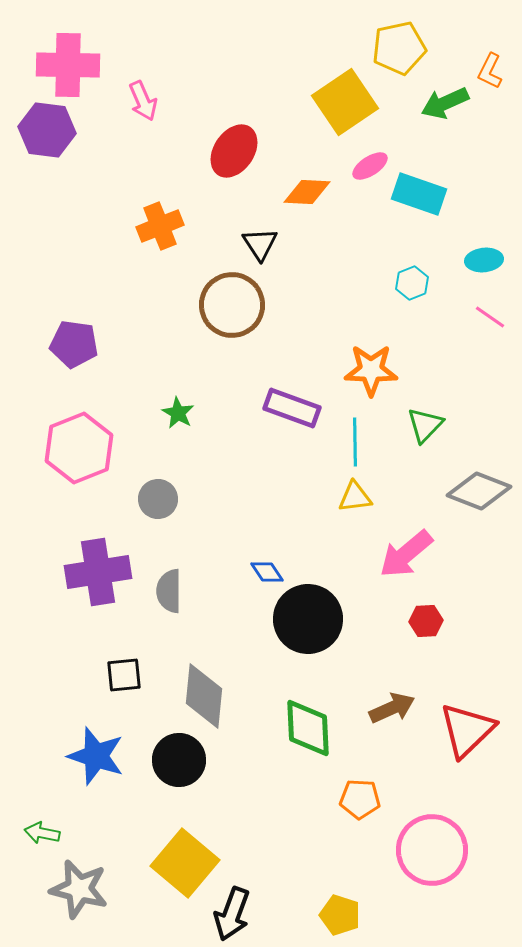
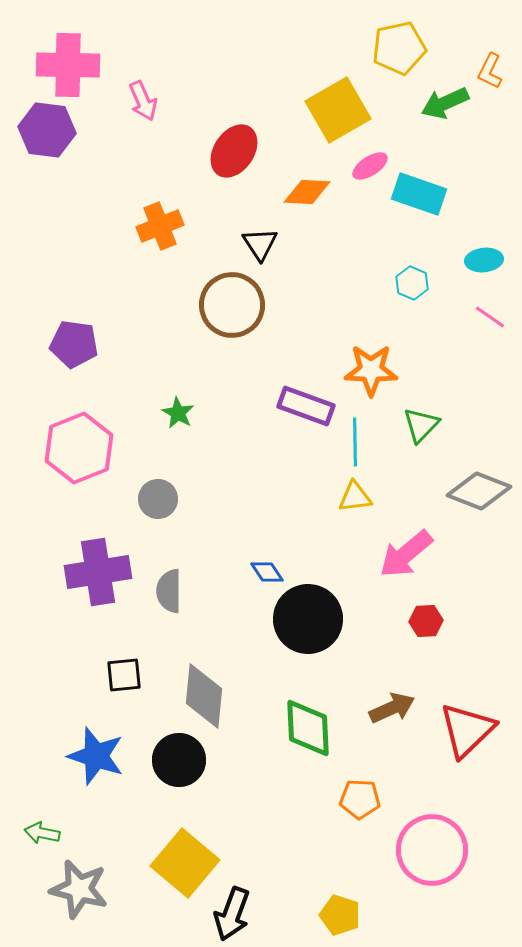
yellow square at (345, 102): moved 7 px left, 8 px down; rotated 4 degrees clockwise
cyan hexagon at (412, 283): rotated 16 degrees counterclockwise
purple rectangle at (292, 408): moved 14 px right, 2 px up
green triangle at (425, 425): moved 4 px left
